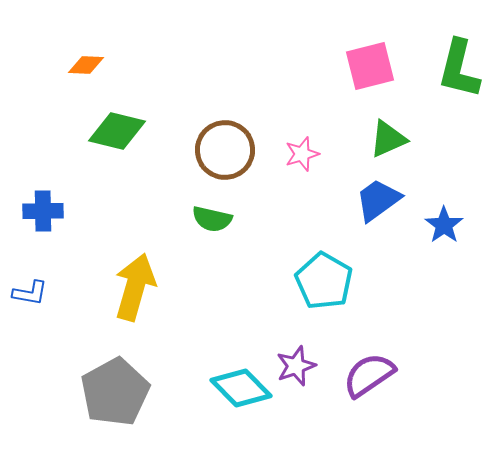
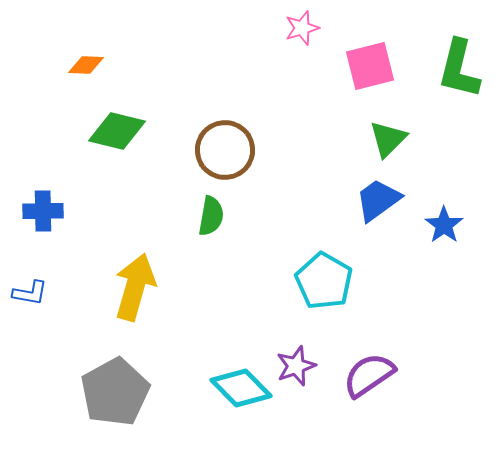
green triangle: rotated 21 degrees counterclockwise
pink star: moved 126 px up
green semicircle: moved 1 px left, 3 px up; rotated 93 degrees counterclockwise
